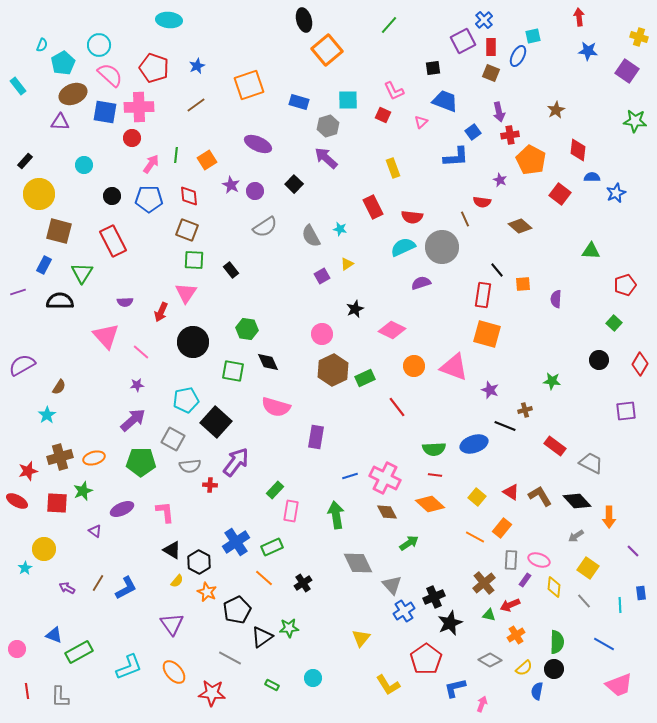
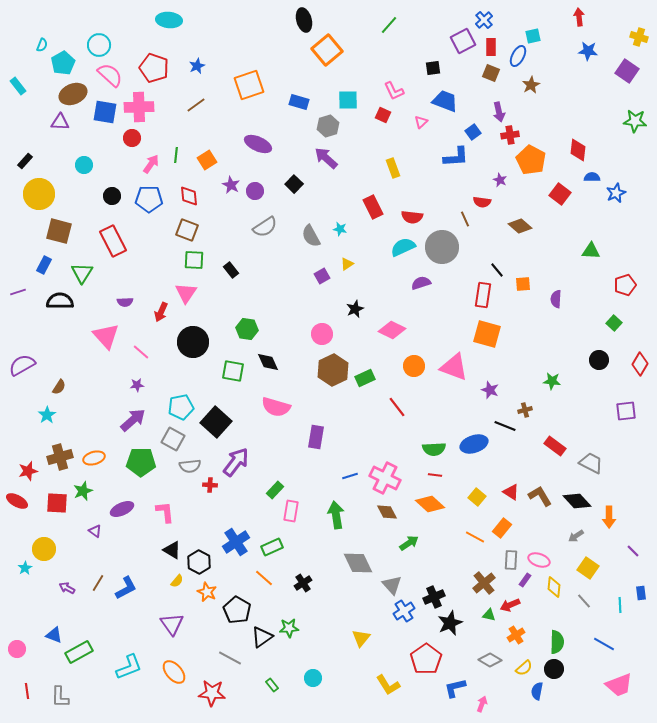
brown star at (556, 110): moved 25 px left, 25 px up
cyan pentagon at (186, 400): moved 5 px left, 7 px down
black pentagon at (237, 610): rotated 16 degrees counterclockwise
green rectangle at (272, 685): rotated 24 degrees clockwise
